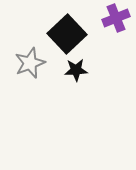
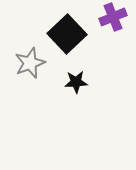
purple cross: moved 3 px left, 1 px up
black star: moved 12 px down
